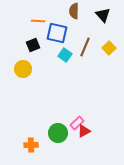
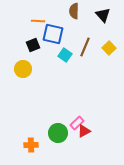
blue square: moved 4 px left, 1 px down
